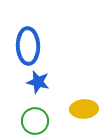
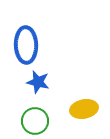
blue ellipse: moved 2 px left, 1 px up
yellow ellipse: rotated 8 degrees counterclockwise
